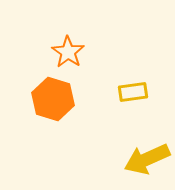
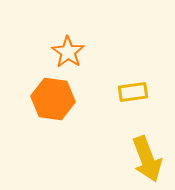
orange hexagon: rotated 9 degrees counterclockwise
yellow arrow: rotated 87 degrees counterclockwise
